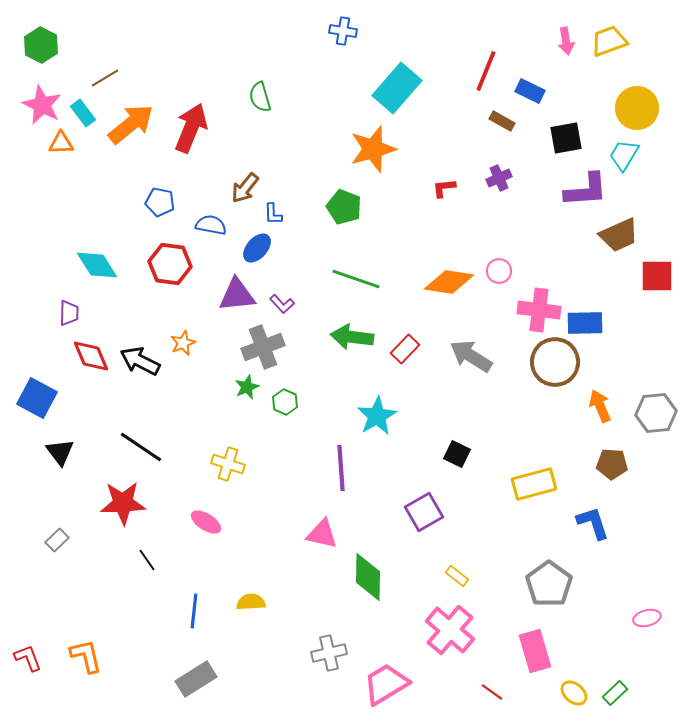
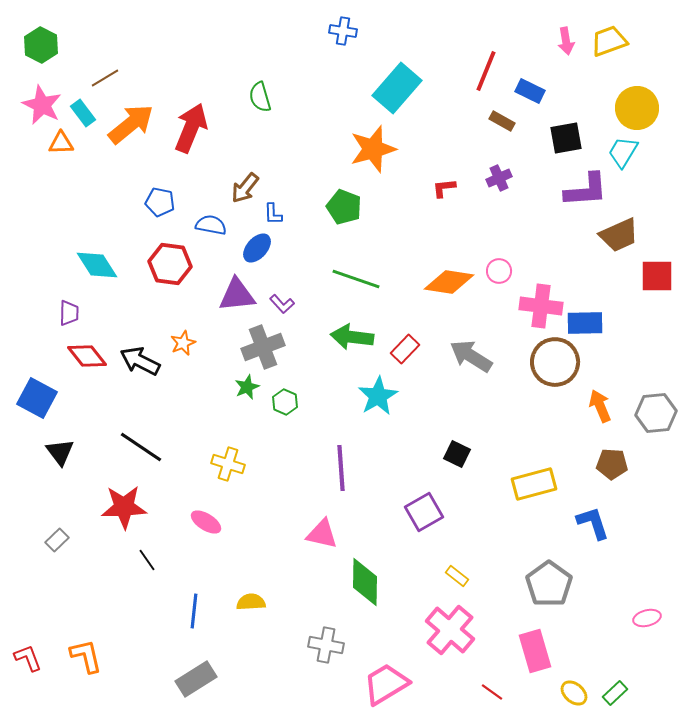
cyan trapezoid at (624, 155): moved 1 px left, 3 px up
pink cross at (539, 310): moved 2 px right, 4 px up
red diamond at (91, 356): moved 4 px left; rotated 15 degrees counterclockwise
cyan star at (377, 416): moved 1 px right, 20 px up
red star at (123, 503): moved 1 px right, 4 px down
green diamond at (368, 577): moved 3 px left, 5 px down
gray cross at (329, 653): moved 3 px left, 8 px up; rotated 24 degrees clockwise
